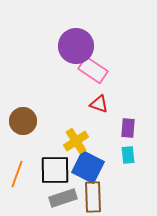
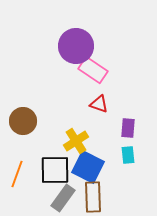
gray rectangle: rotated 36 degrees counterclockwise
